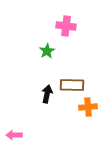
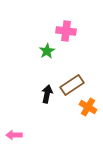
pink cross: moved 5 px down
brown rectangle: rotated 35 degrees counterclockwise
orange cross: rotated 36 degrees clockwise
